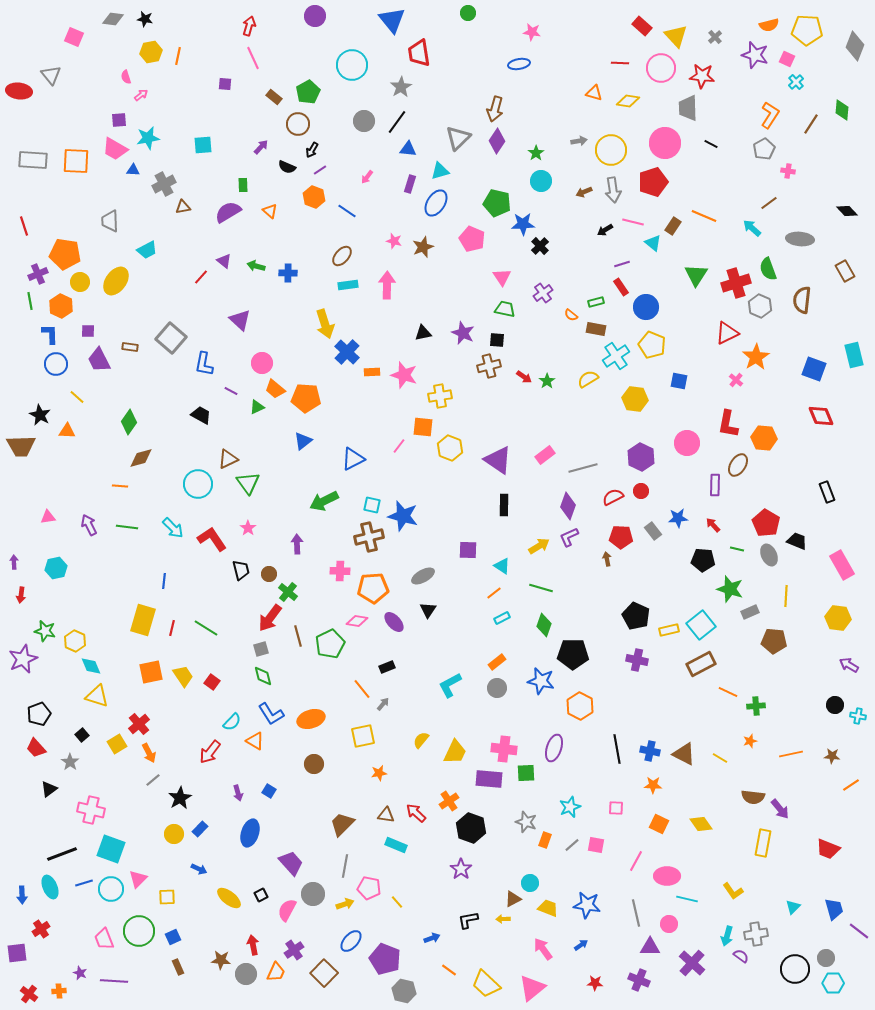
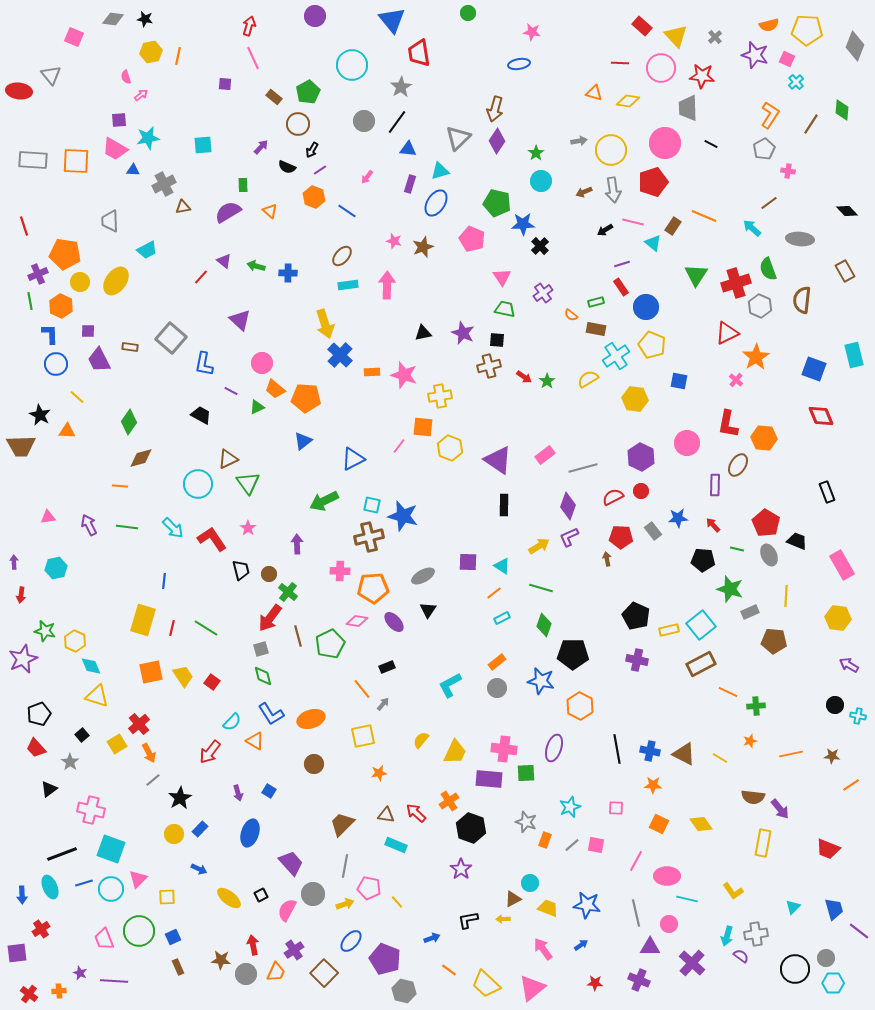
blue cross at (347, 352): moved 7 px left, 3 px down
purple square at (468, 550): moved 12 px down
